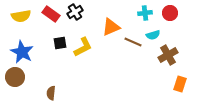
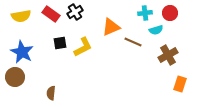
cyan semicircle: moved 3 px right, 5 px up
